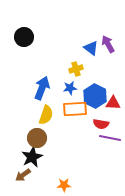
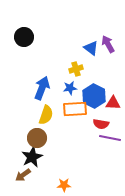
blue hexagon: moved 1 px left
